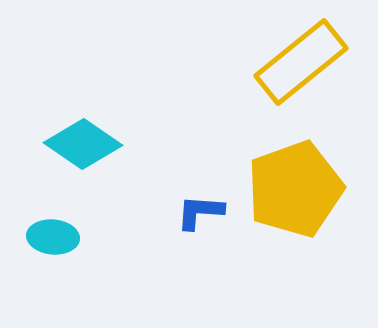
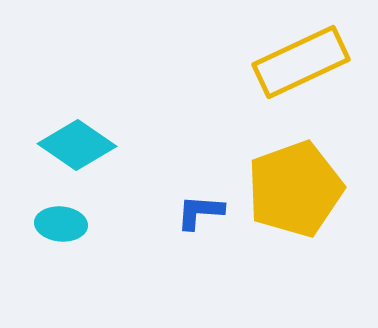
yellow rectangle: rotated 14 degrees clockwise
cyan diamond: moved 6 px left, 1 px down
cyan ellipse: moved 8 px right, 13 px up
